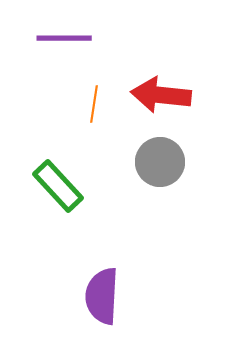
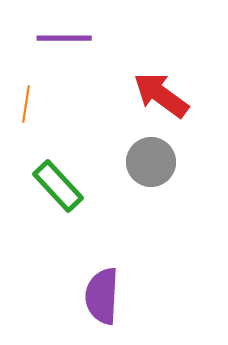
red arrow: rotated 30 degrees clockwise
orange line: moved 68 px left
gray circle: moved 9 px left
